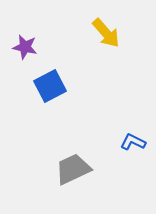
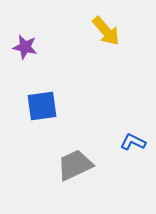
yellow arrow: moved 2 px up
blue square: moved 8 px left, 20 px down; rotated 20 degrees clockwise
gray trapezoid: moved 2 px right, 4 px up
